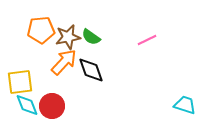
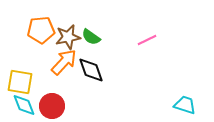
yellow square: rotated 16 degrees clockwise
cyan diamond: moved 3 px left
